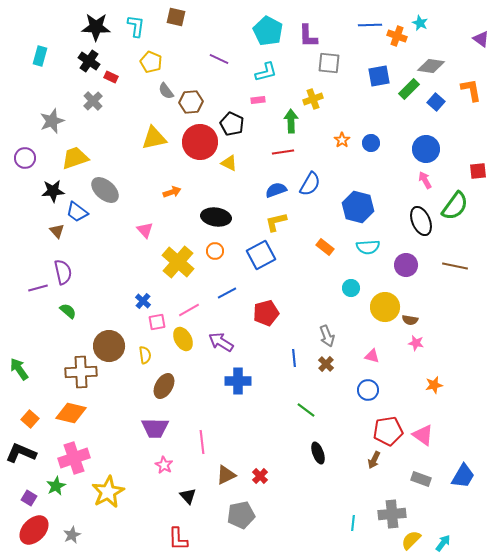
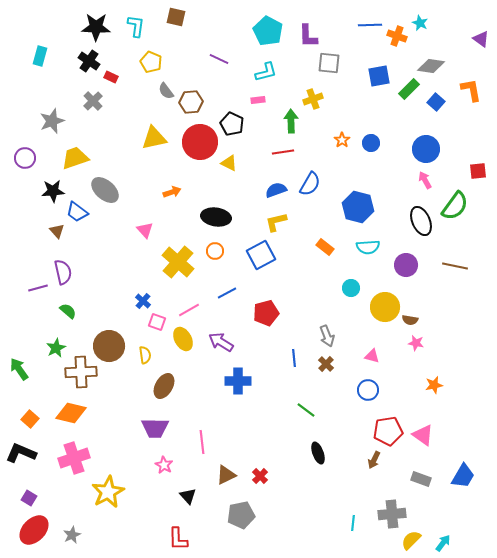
pink square at (157, 322): rotated 30 degrees clockwise
green star at (56, 486): moved 138 px up
